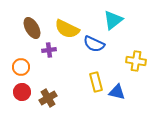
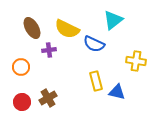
yellow rectangle: moved 1 px up
red circle: moved 10 px down
